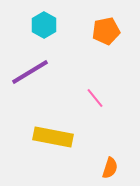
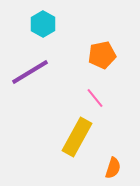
cyan hexagon: moved 1 px left, 1 px up
orange pentagon: moved 4 px left, 24 px down
yellow rectangle: moved 24 px right; rotated 72 degrees counterclockwise
orange semicircle: moved 3 px right
